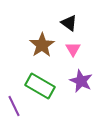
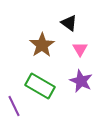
pink triangle: moved 7 px right
